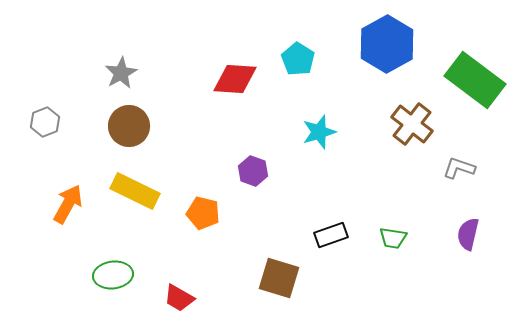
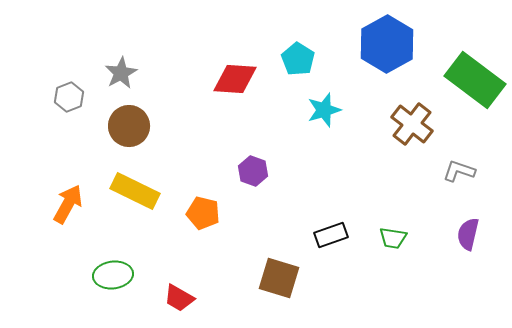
gray hexagon: moved 24 px right, 25 px up
cyan star: moved 5 px right, 22 px up
gray L-shape: moved 3 px down
